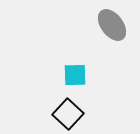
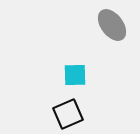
black square: rotated 24 degrees clockwise
